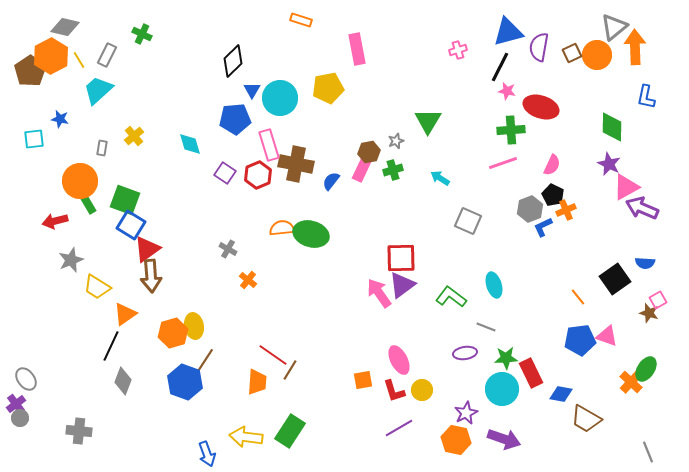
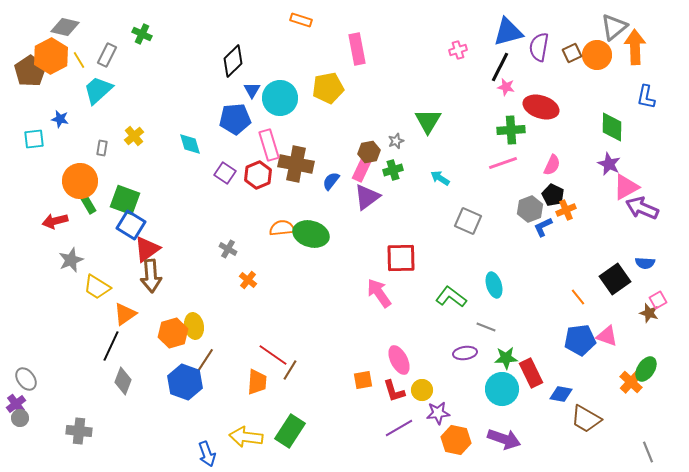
pink star at (507, 91): moved 1 px left, 4 px up
purple triangle at (402, 285): moved 35 px left, 88 px up
purple star at (466, 413): moved 28 px left; rotated 20 degrees clockwise
